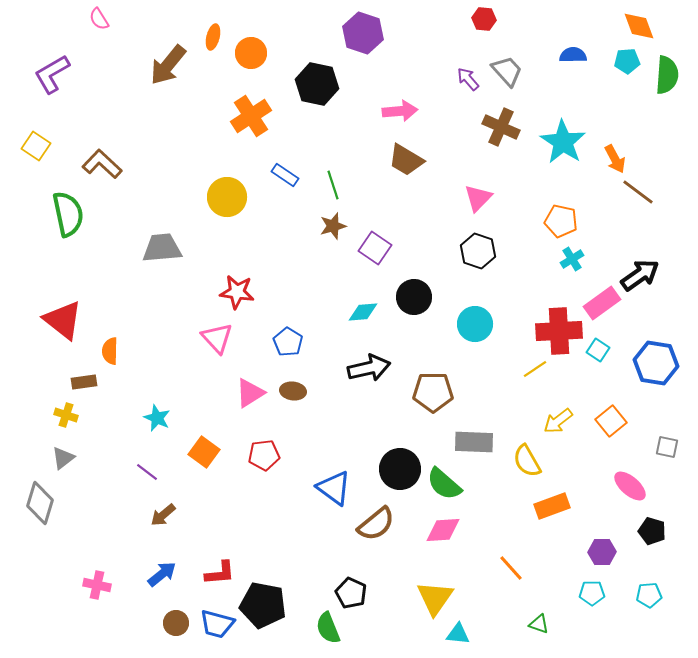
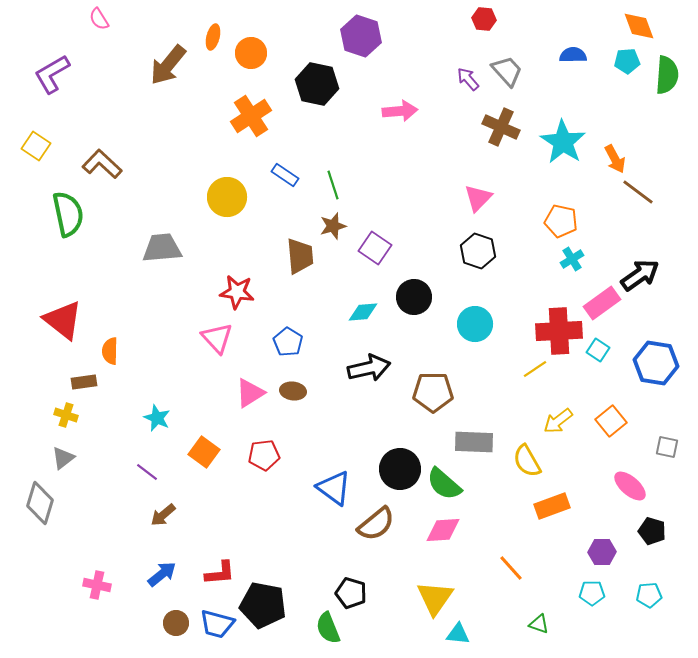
purple hexagon at (363, 33): moved 2 px left, 3 px down
brown trapezoid at (406, 160): moved 106 px left, 96 px down; rotated 126 degrees counterclockwise
black pentagon at (351, 593): rotated 8 degrees counterclockwise
